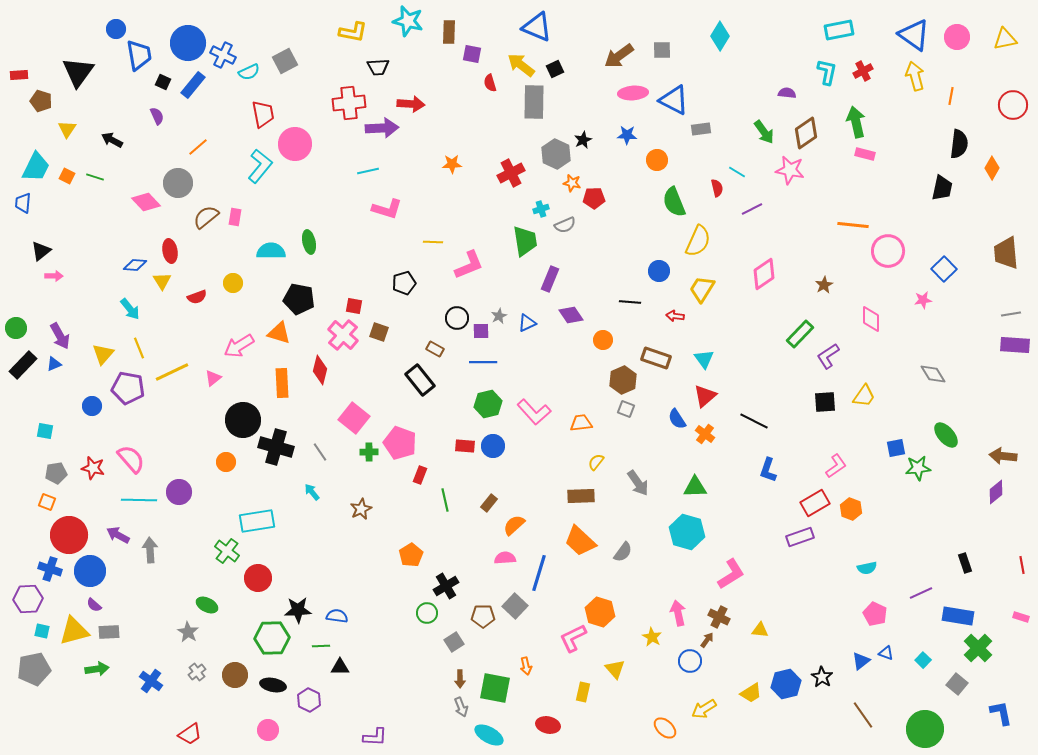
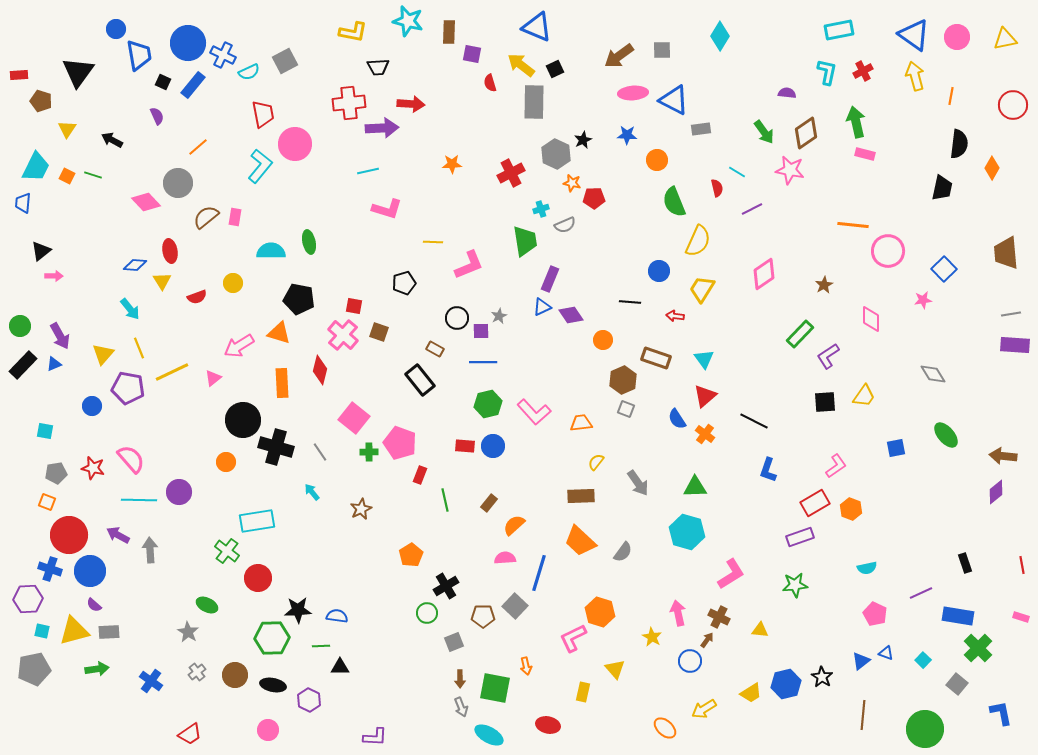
green line at (95, 177): moved 2 px left, 2 px up
blue triangle at (527, 323): moved 15 px right, 16 px up
green circle at (16, 328): moved 4 px right, 2 px up
green star at (918, 468): moved 123 px left, 117 px down
gray square at (454, 642): rotated 12 degrees clockwise
brown line at (863, 715): rotated 40 degrees clockwise
